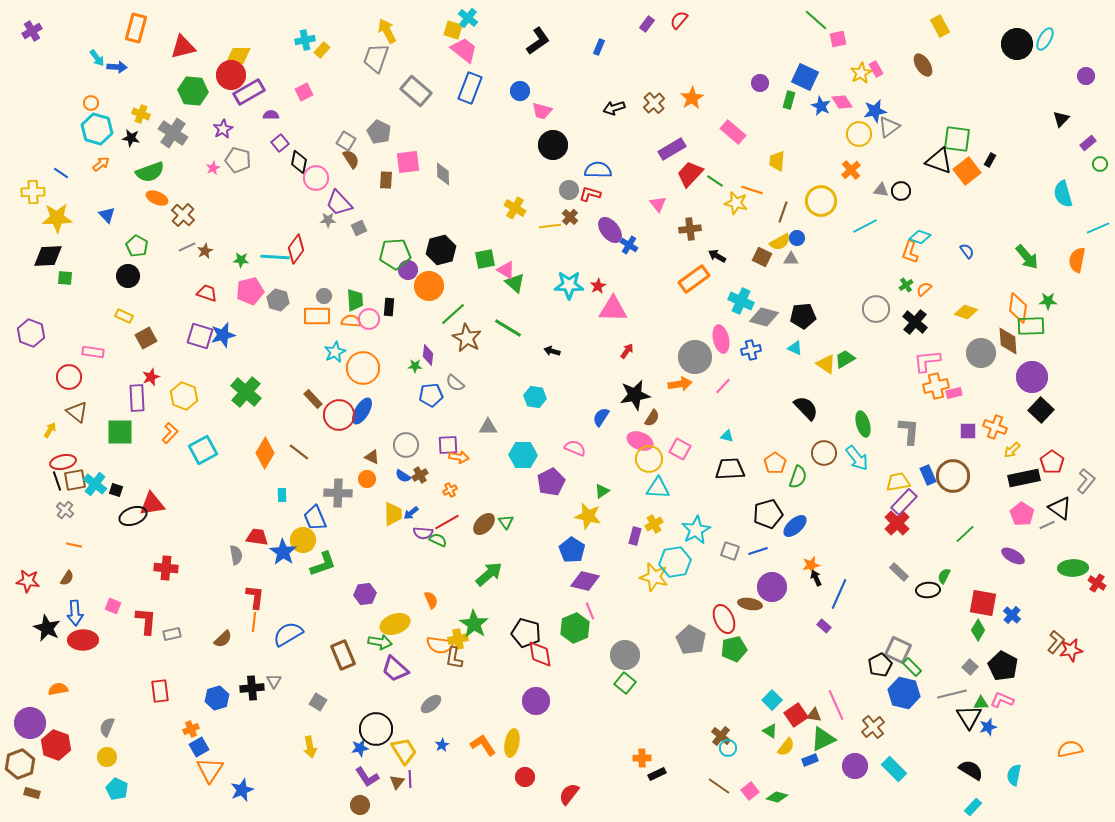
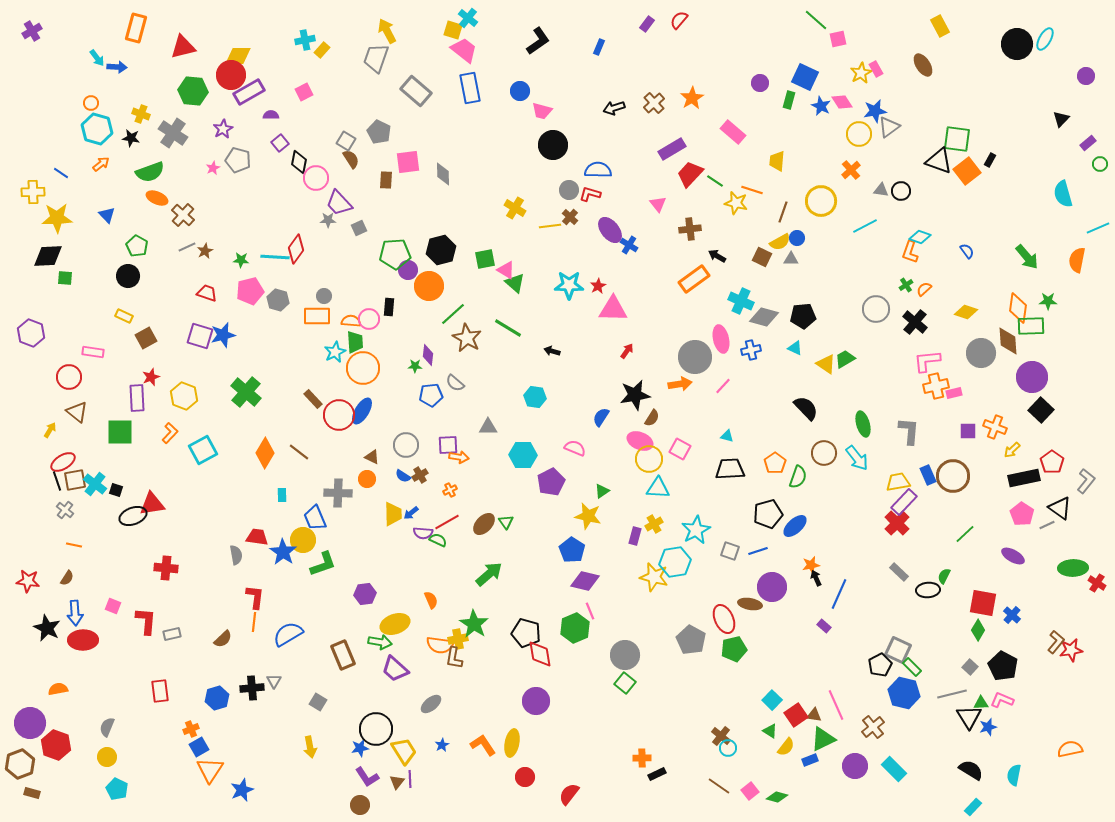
blue rectangle at (470, 88): rotated 32 degrees counterclockwise
green trapezoid at (355, 300): moved 42 px down
red ellipse at (63, 462): rotated 20 degrees counterclockwise
